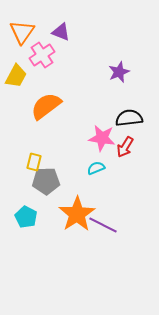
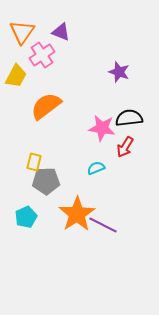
purple star: rotated 30 degrees counterclockwise
pink star: moved 10 px up
cyan pentagon: rotated 20 degrees clockwise
